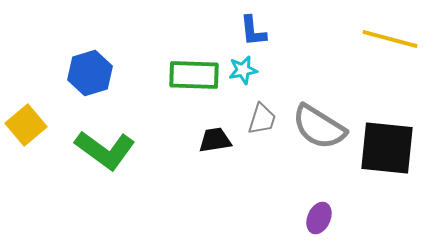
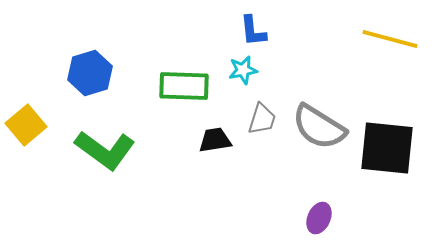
green rectangle: moved 10 px left, 11 px down
